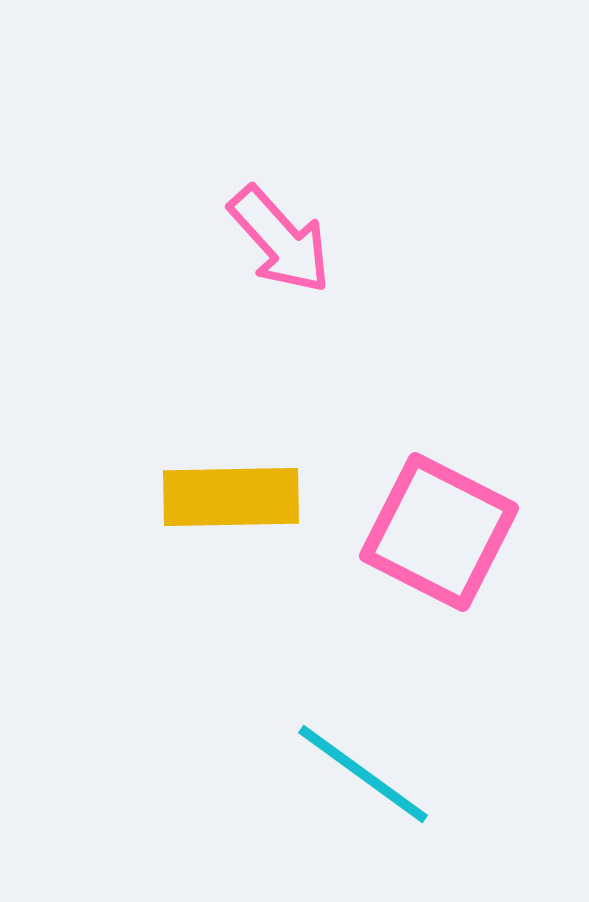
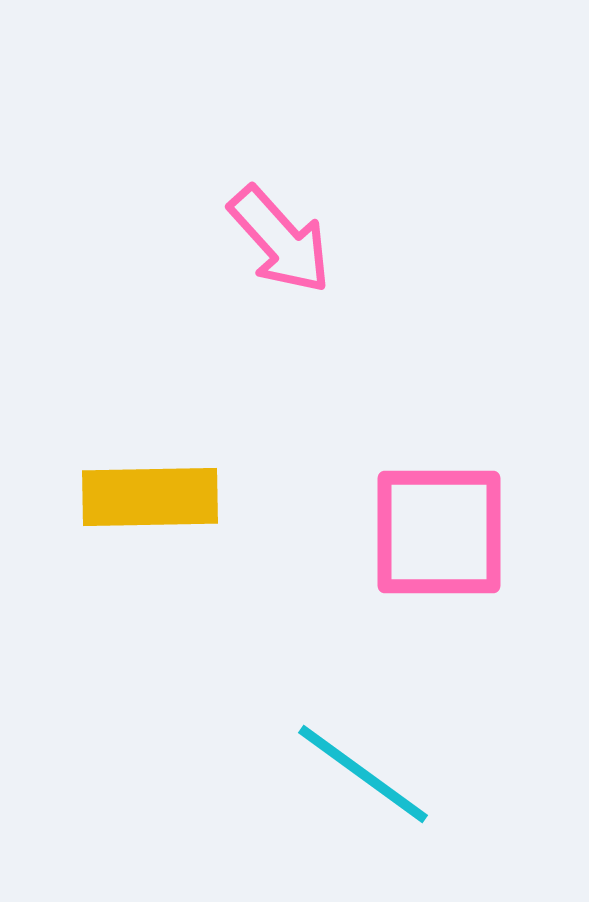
yellow rectangle: moved 81 px left
pink square: rotated 27 degrees counterclockwise
